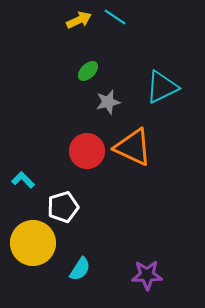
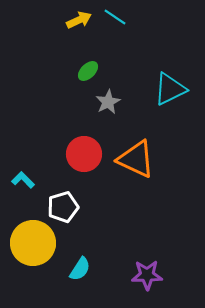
cyan triangle: moved 8 px right, 2 px down
gray star: rotated 15 degrees counterclockwise
orange triangle: moved 3 px right, 12 px down
red circle: moved 3 px left, 3 px down
